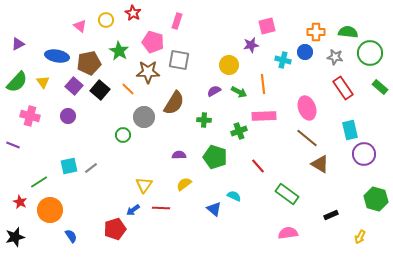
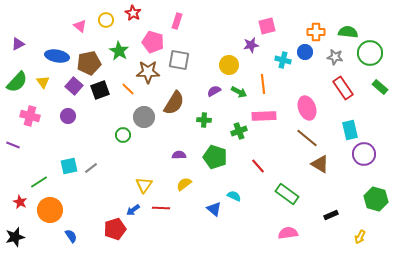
black square at (100, 90): rotated 30 degrees clockwise
